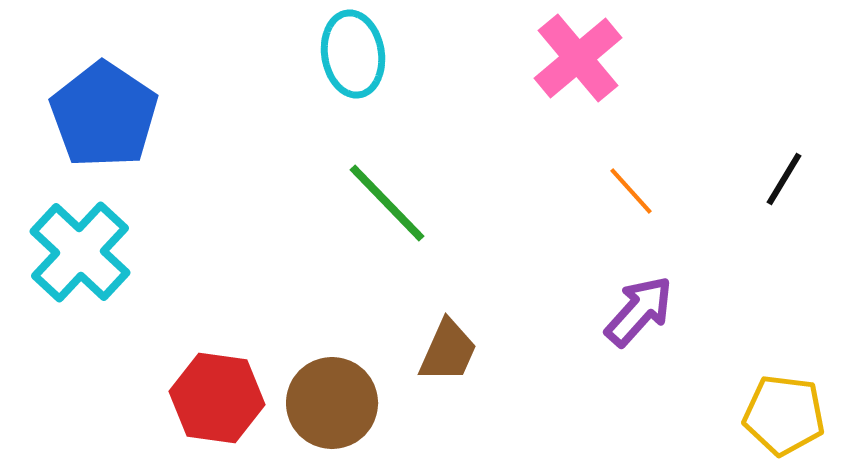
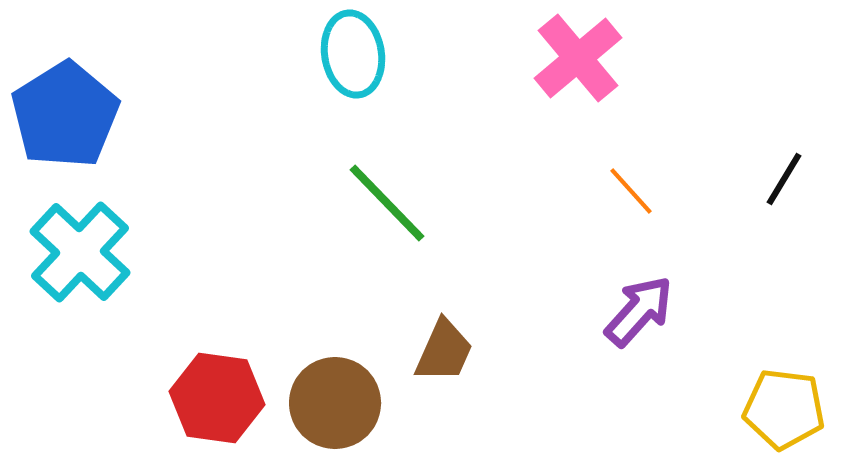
blue pentagon: moved 39 px left; rotated 6 degrees clockwise
brown trapezoid: moved 4 px left
brown circle: moved 3 px right
yellow pentagon: moved 6 px up
